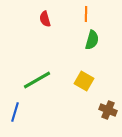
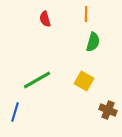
green semicircle: moved 1 px right, 2 px down
